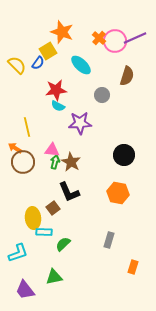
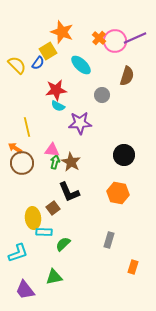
brown circle: moved 1 px left, 1 px down
